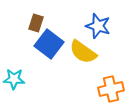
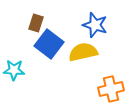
blue star: moved 3 px left, 1 px up
yellow semicircle: rotated 132 degrees clockwise
cyan star: moved 9 px up
